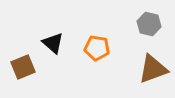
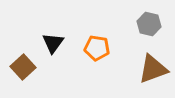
black triangle: rotated 25 degrees clockwise
brown square: rotated 20 degrees counterclockwise
